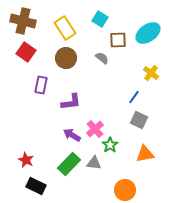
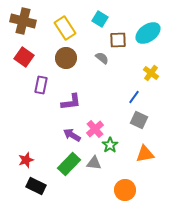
red square: moved 2 px left, 5 px down
red star: rotated 28 degrees clockwise
